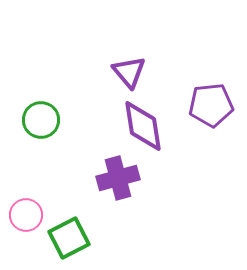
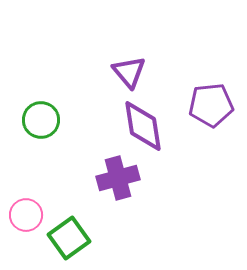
green square: rotated 9 degrees counterclockwise
